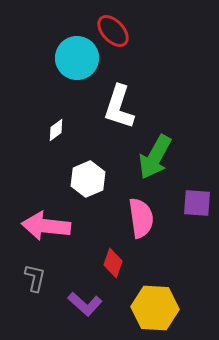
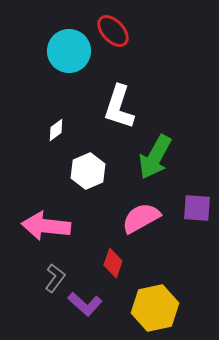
cyan circle: moved 8 px left, 7 px up
white hexagon: moved 8 px up
purple square: moved 5 px down
pink semicircle: rotated 111 degrees counterclockwise
gray L-shape: moved 20 px right; rotated 24 degrees clockwise
yellow hexagon: rotated 15 degrees counterclockwise
